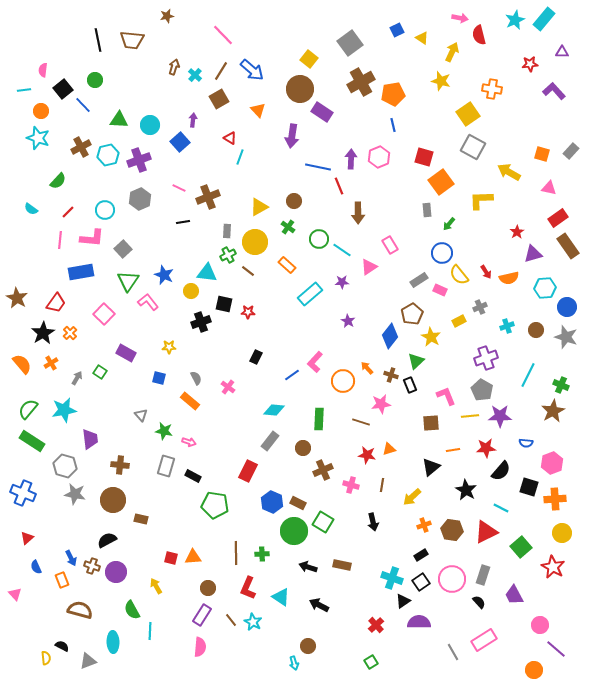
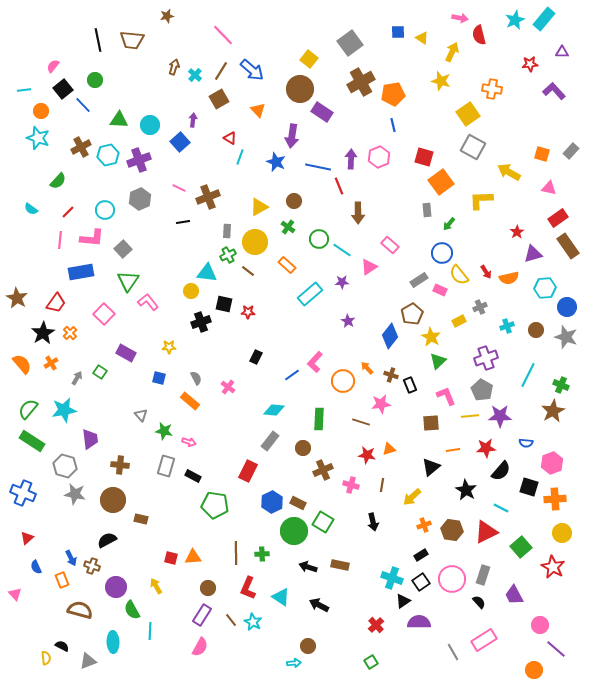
blue square at (397, 30): moved 1 px right, 2 px down; rotated 24 degrees clockwise
pink semicircle at (43, 70): moved 10 px right, 4 px up; rotated 32 degrees clockwise
pink rectangle at (390, 245): rotated 18 degrees counterclockwise
blue star at (164, 275): moved 112 px right, 113 px up
green triangle at (416, 361): moved 22 px right
blue hexagon at (272, 502): rotated 10 degrees clockwise
brown rectangle at (342, 565): moved 2 px left
purple circle at (116, 572): moved 15 px down
pink semicircle at (200, 647): rotated 24 degrees clockwise
cyan arrow at (294, 663): rotated 80 degrees counterclockwise
